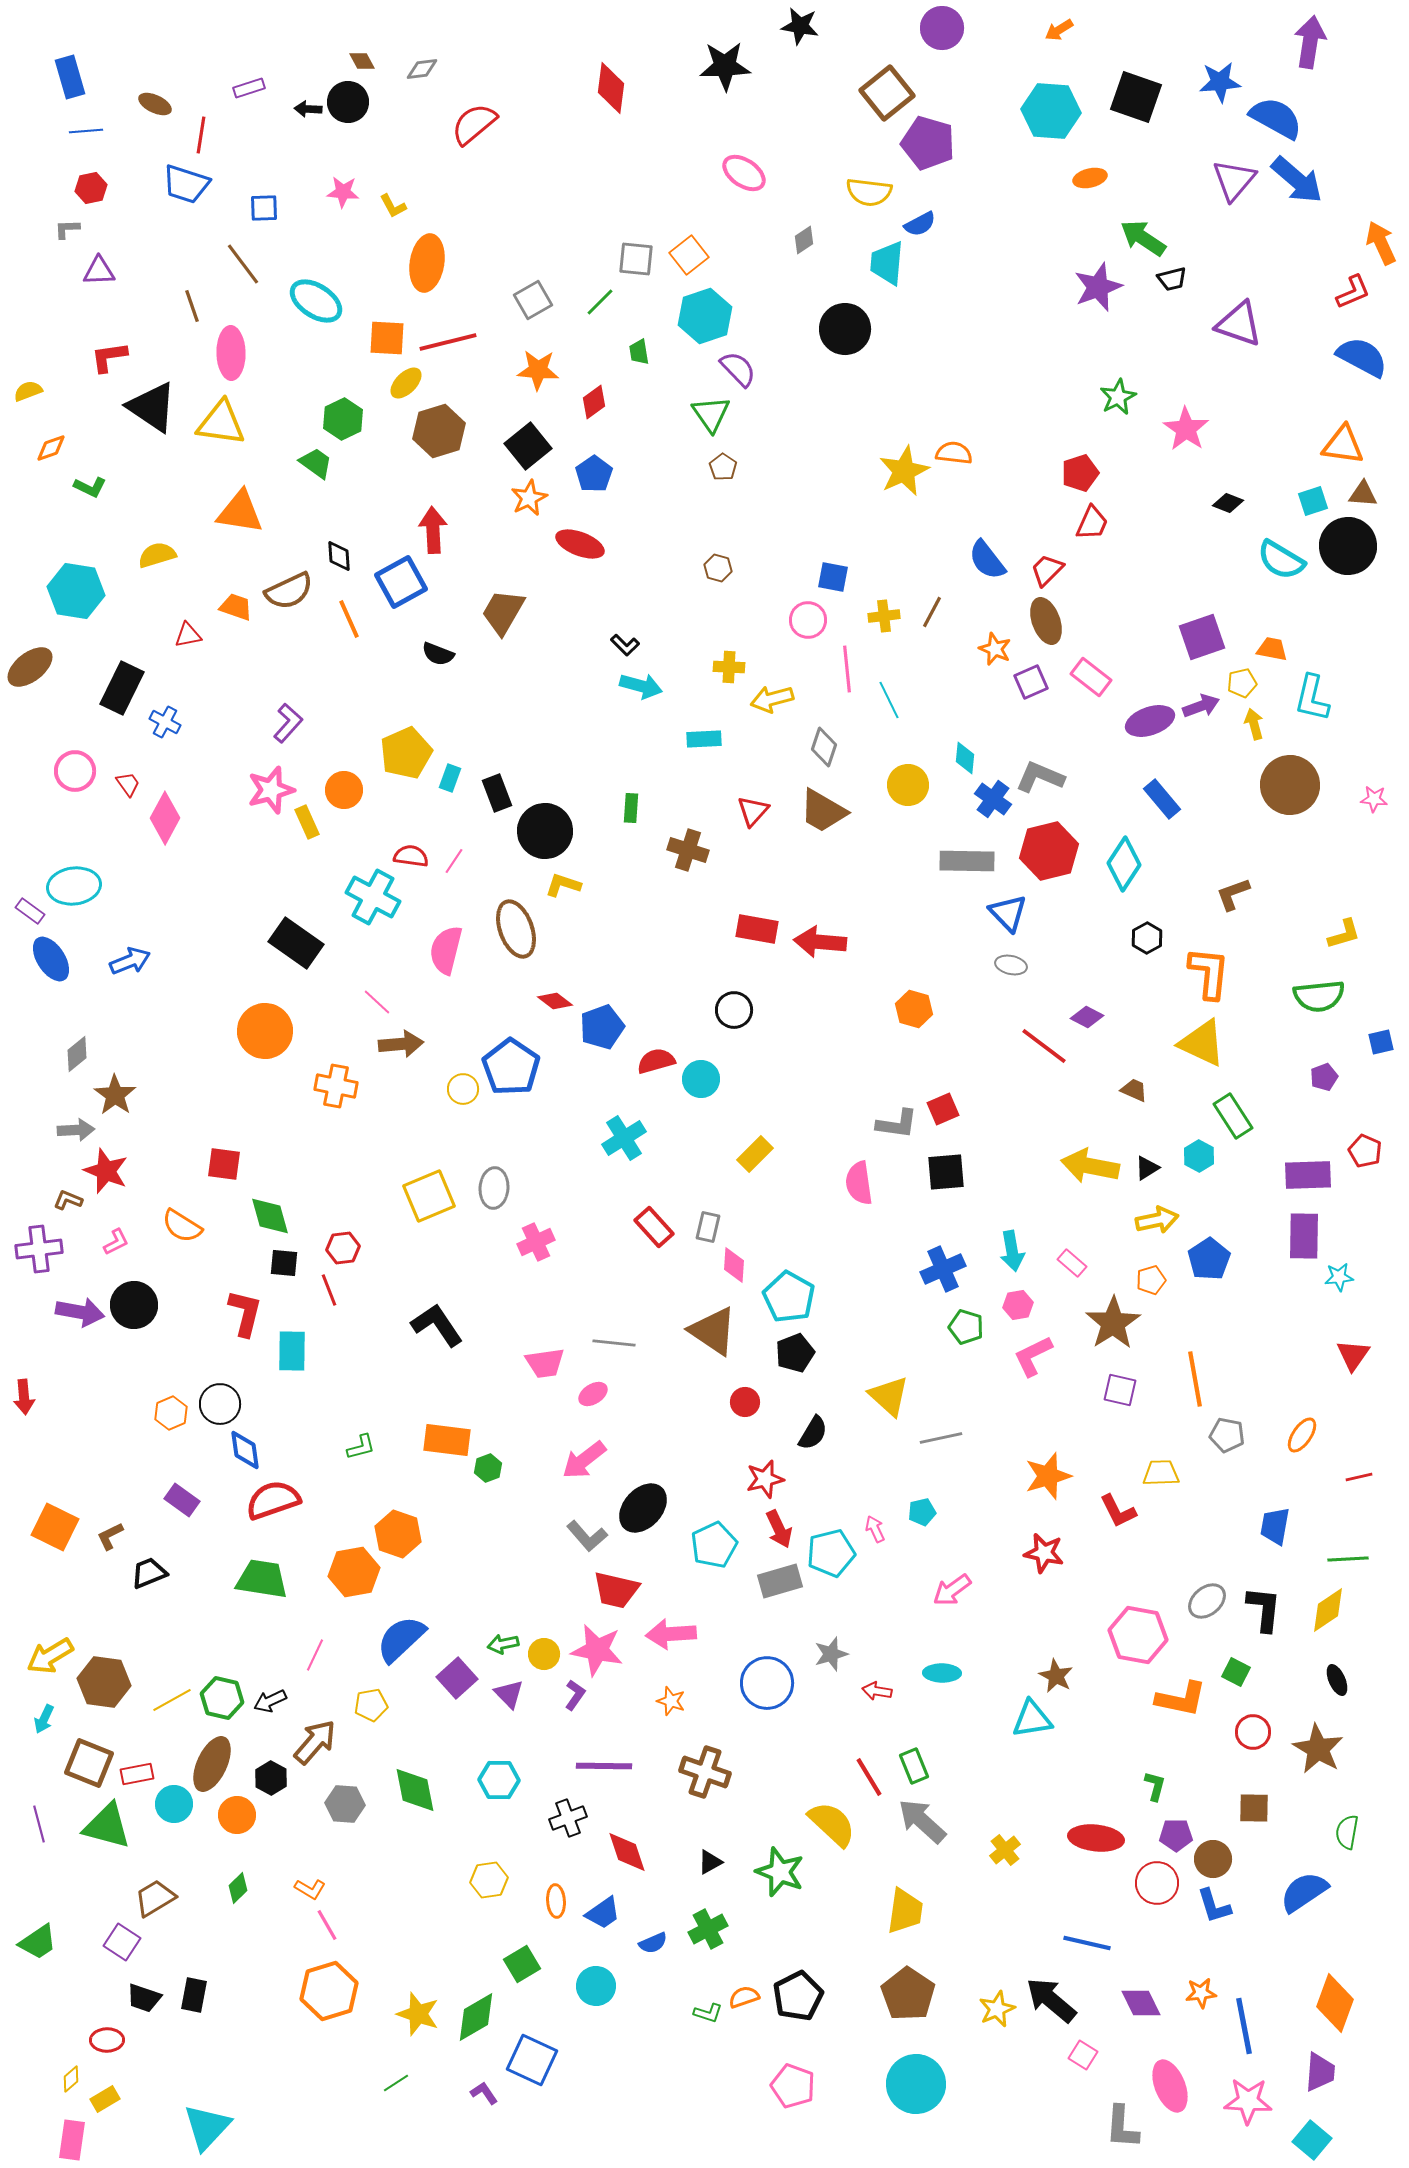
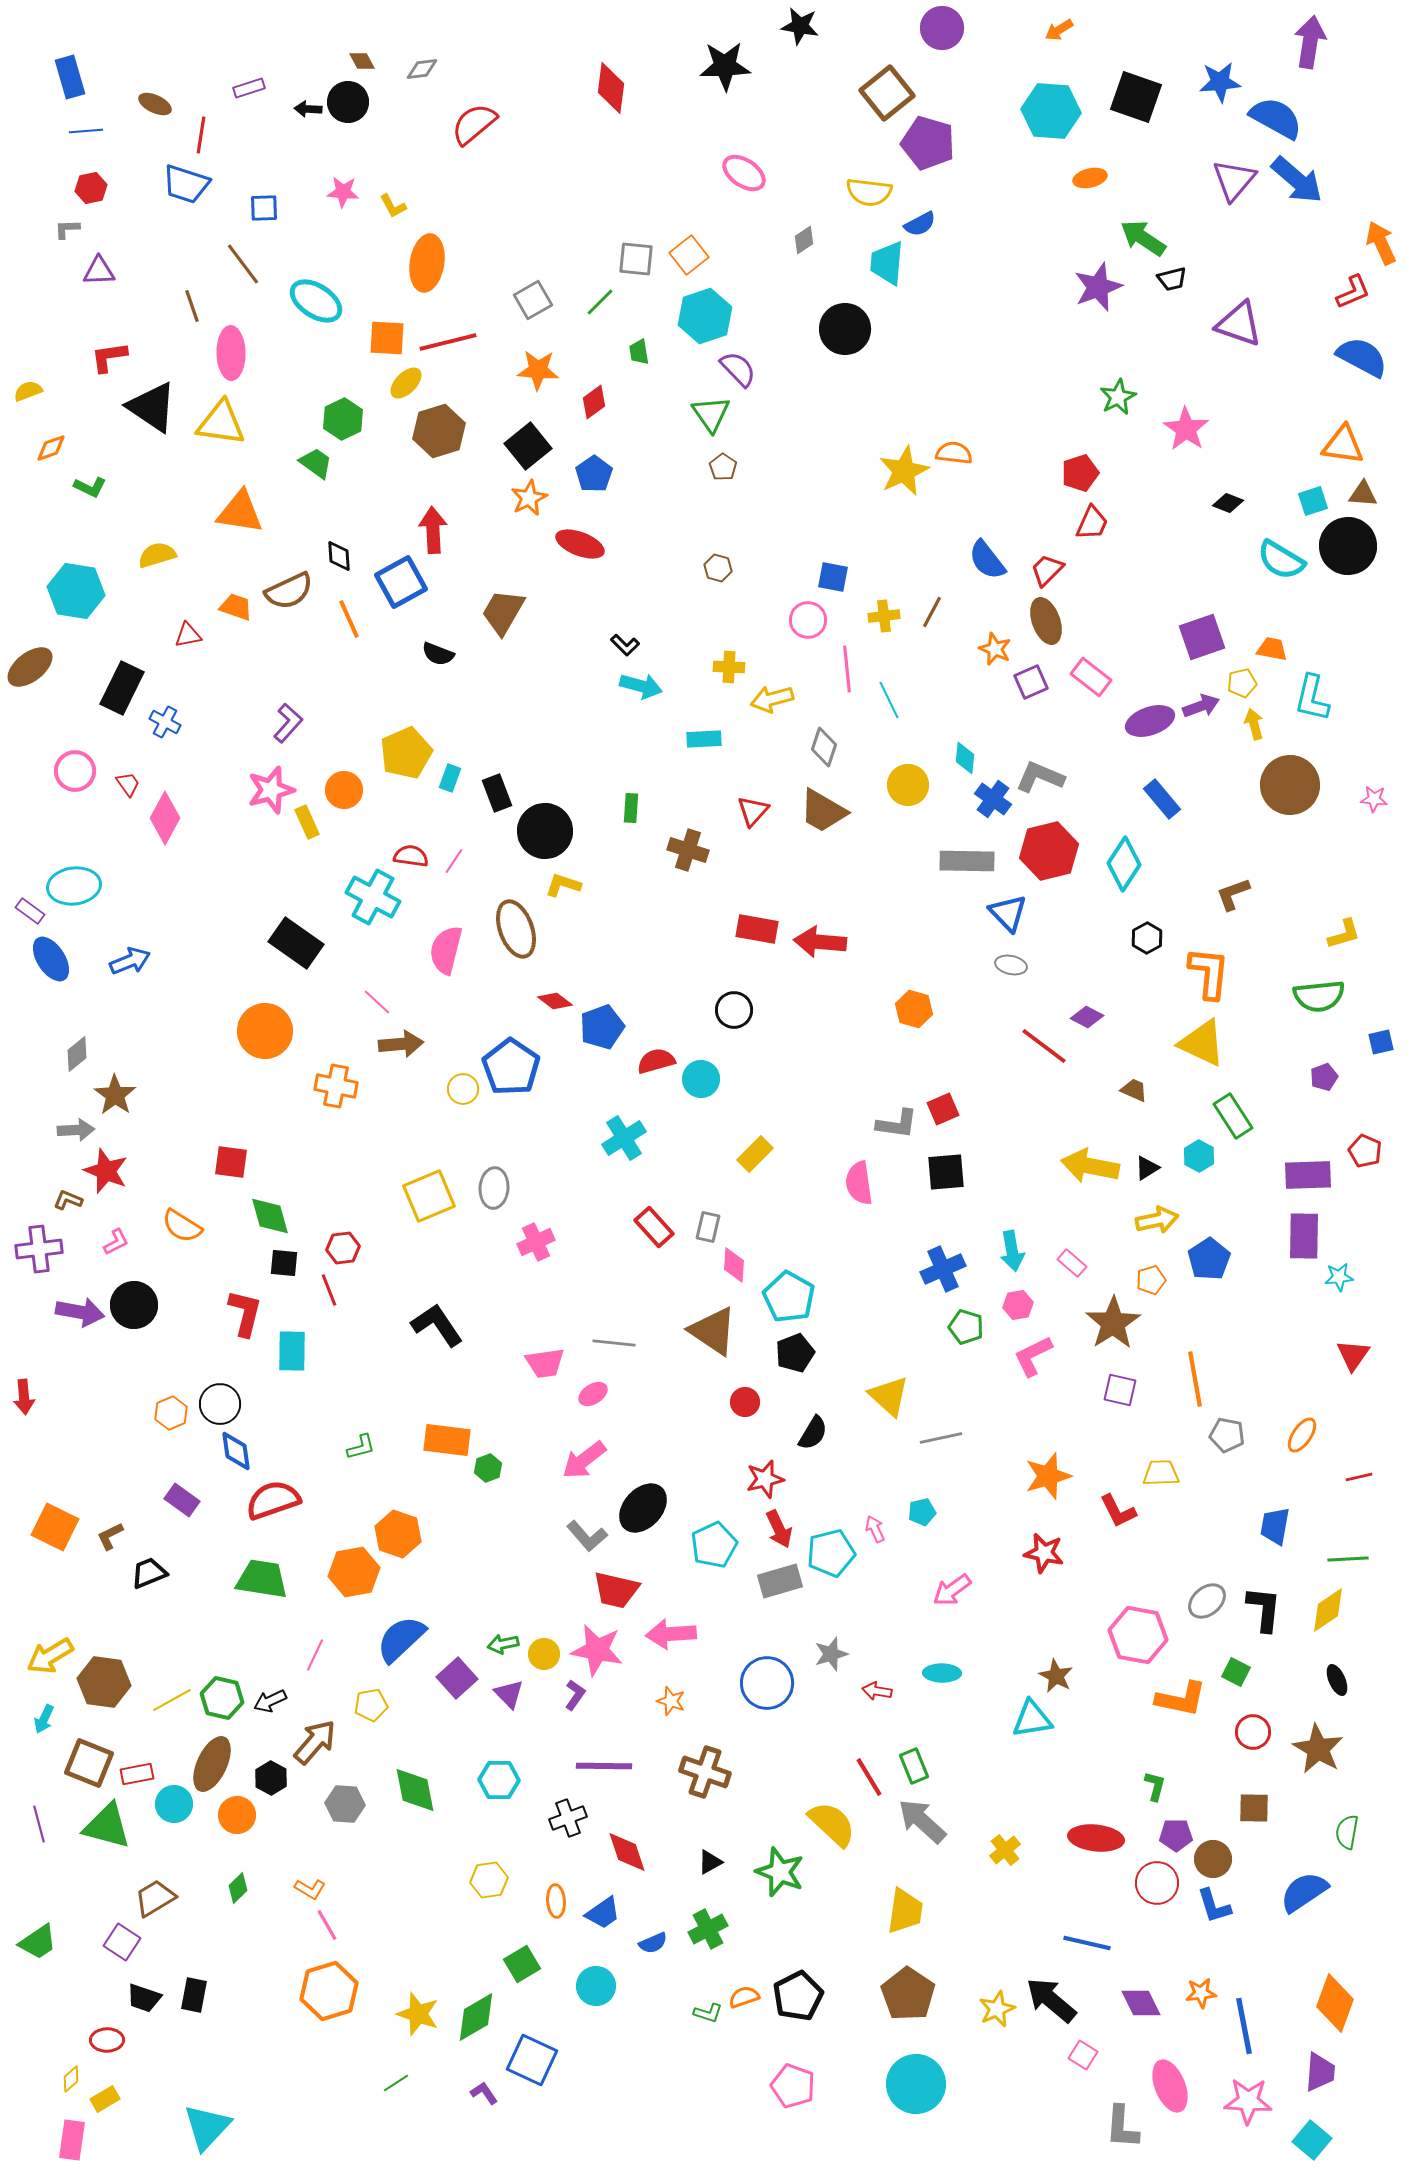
red square at (224, 1164): moved 7 px right, 2 px up
blue diamond at (245, 1450): moved 9 px left, 1 px down
